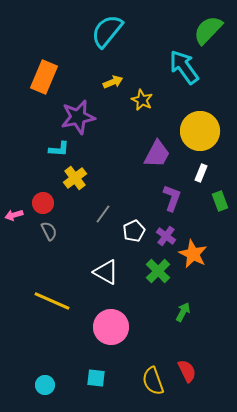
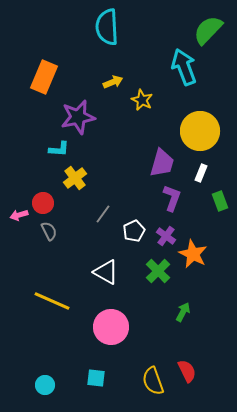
cyan semicircle: moved 4 px up; rotated 42 degrees counterclockwise
cyan arrow: rotated 15 degrees clockwise
purple trapezoid: moved 5 px right, 9 px down; rotated 12 degrees counterclockwise
pink arrow: moved 5 px right
